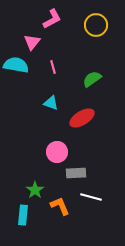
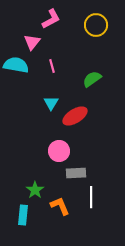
pink L-shape: moved 1 px left
pink line: moved 1 px left, 1 px up
cyan triangle: rotated 42 degrees clockwise
red ellipse: moved 7 px left, 2 px up
pink circle: moved 2 px right, 1 px up
white line: rotated 75 degrees clockwise
